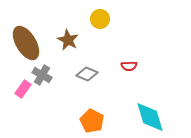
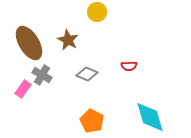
yellow circle: moved 3 px left, 7 px up
brown ellipse: moved 3 px right
